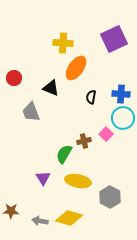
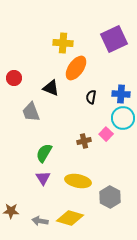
green semicircle: moved 20 px left, 1 px up
yellow diamond: moved 1 px right
